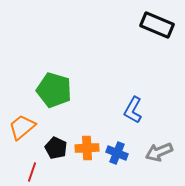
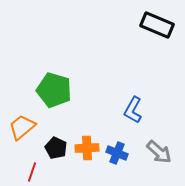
gray arrow: rotated 116 degrees counterclockwise
